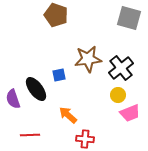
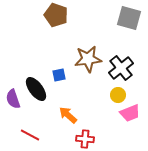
red line: rotated 30 degrees clockwise
